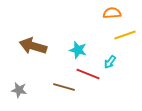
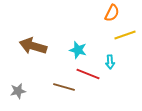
orange semicircle: rotated 120 degrees clockwise
cyan arrow: rotated 40 degrees counterclockwise
gray star: moved 1 px left, 1 px down; rotated 21 degrees counterclockwise
